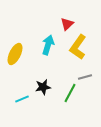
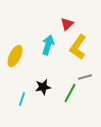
yellow ellipse: moved 2 px down
cyan line: rotated 48 degrees counterclockwise
